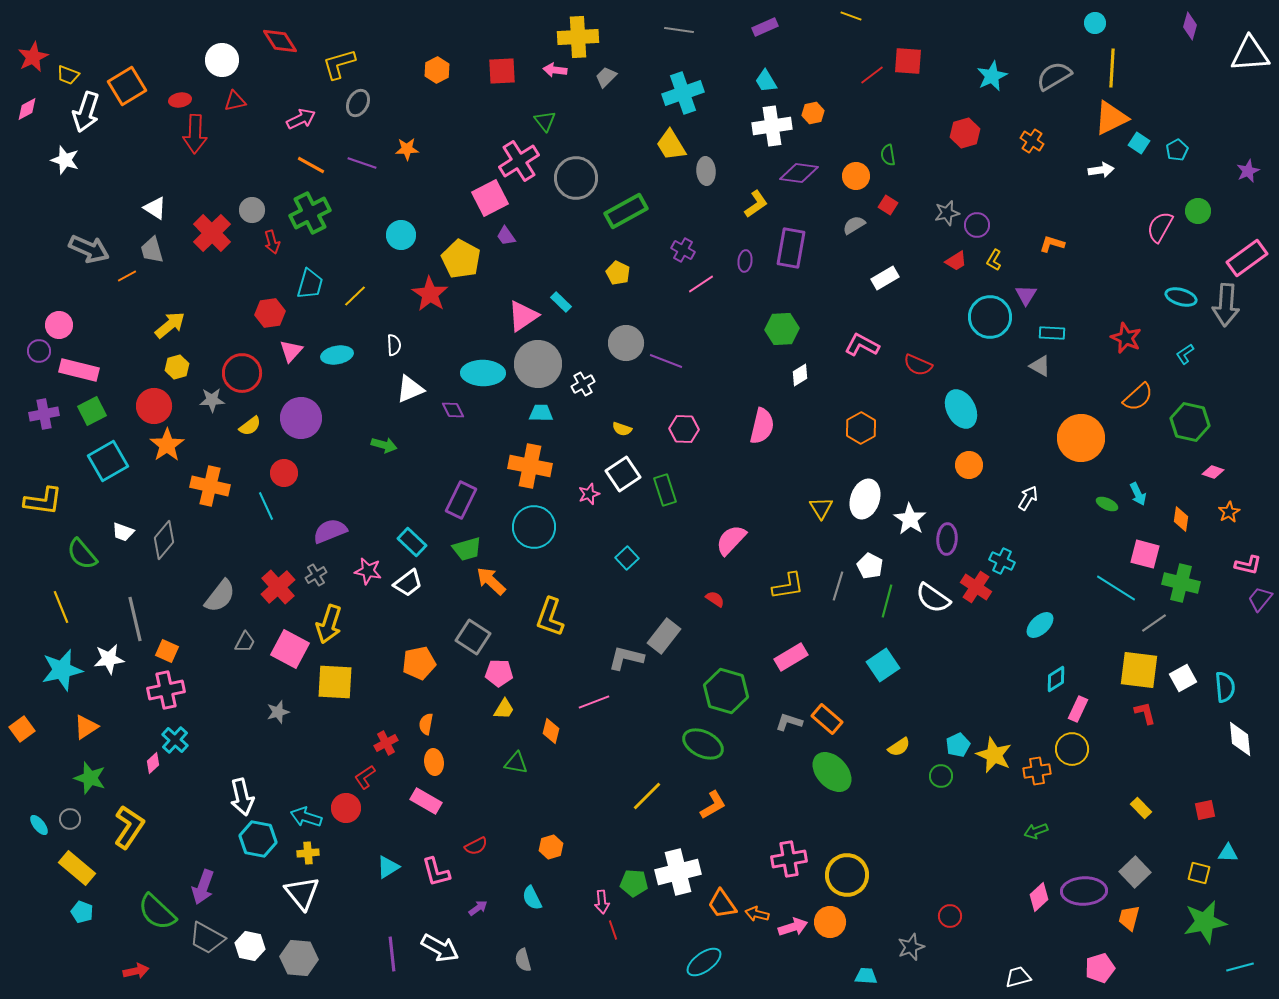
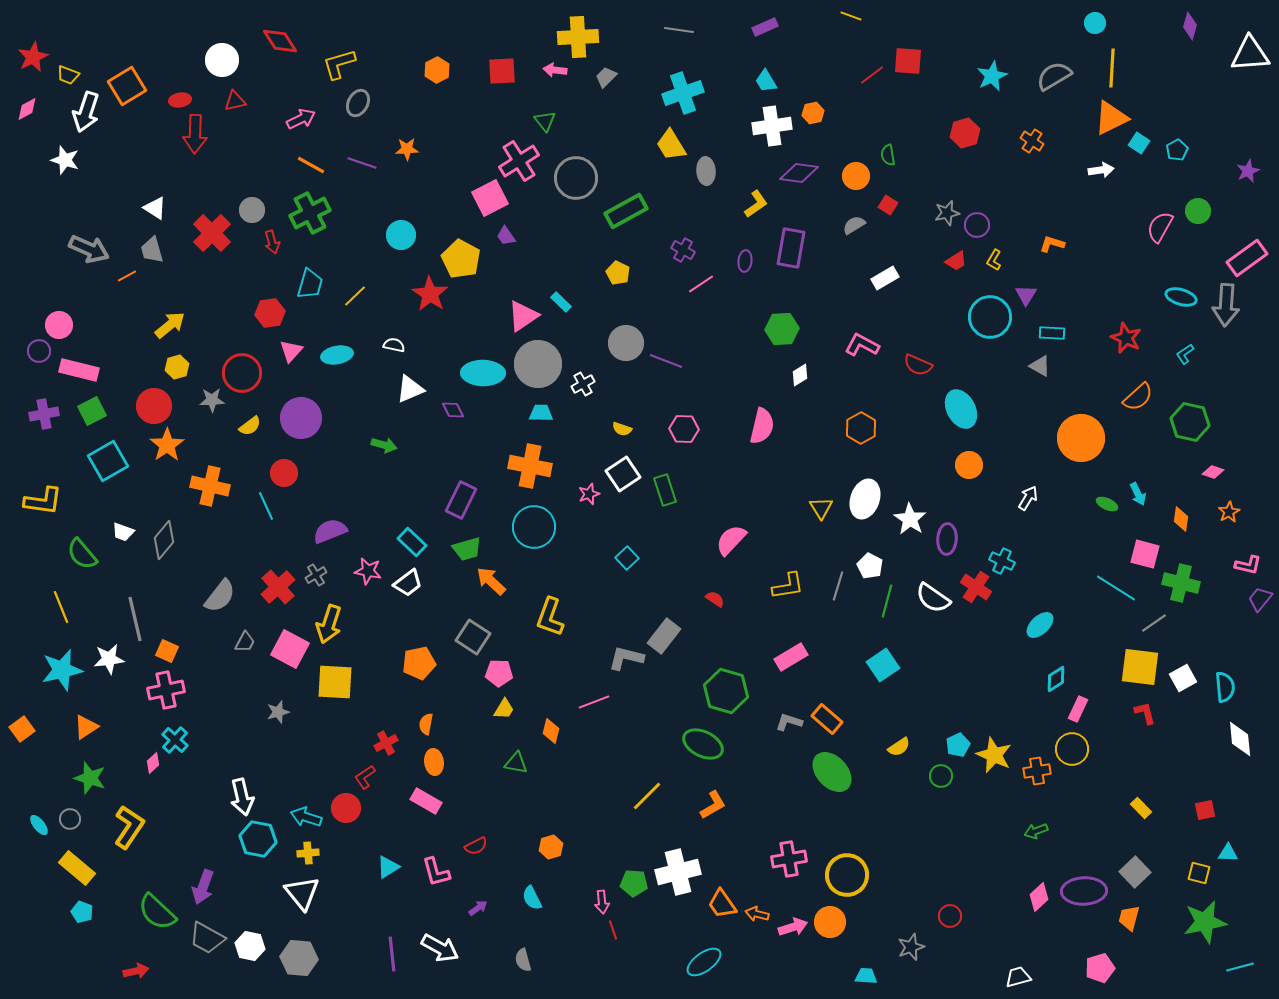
white semicircle at (394, 345): rotated 75 degrees counterclockwise
yellow square at (1139, 670): moved 1 px right, 3 px up
